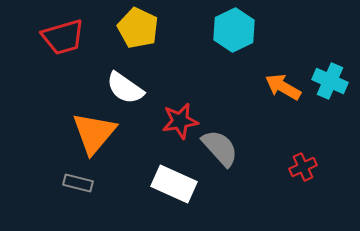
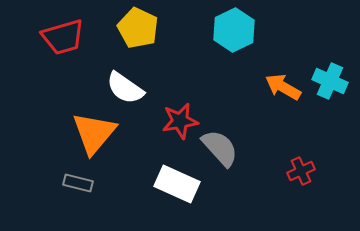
red cross: moved 2 px left, 4 px down
white rectangle: moved 3 px right
